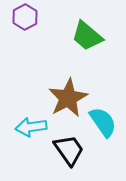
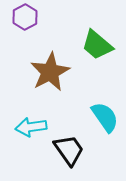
green trapezoid: moved 10 px right, 9 px down
brown star: moved 18 px left, 26 px up
cyan semicircle: moved 2 px right, 5 px up
